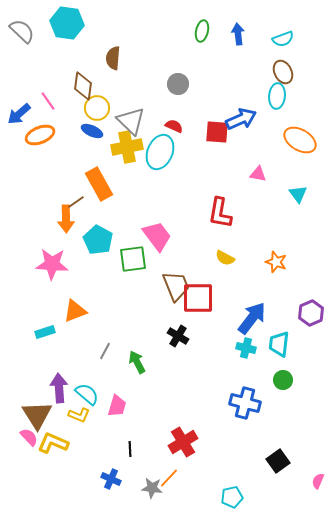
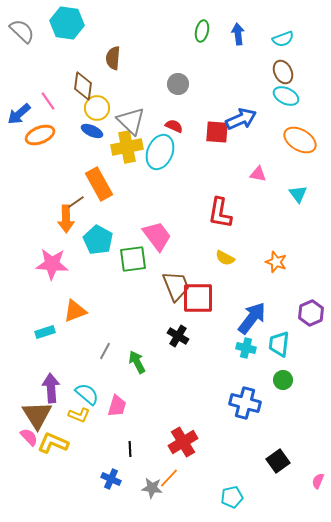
cyan ellipse at (277, 96): moved 9 px right; rotated 70 degrees counterclockwise
purple arrow at (59, 388): moved 8 px left
